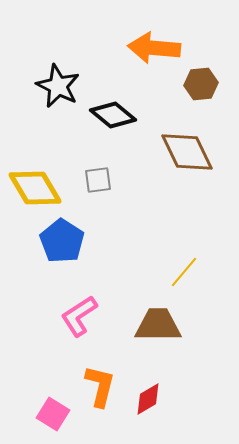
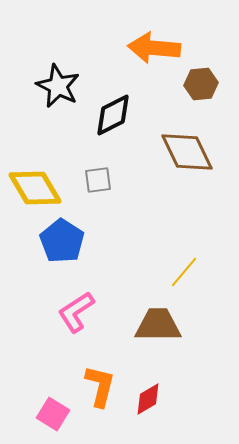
black diamond: rotated 66 degrees counterclockwise
pink L-shape: moved 3 px left, 4 px up
